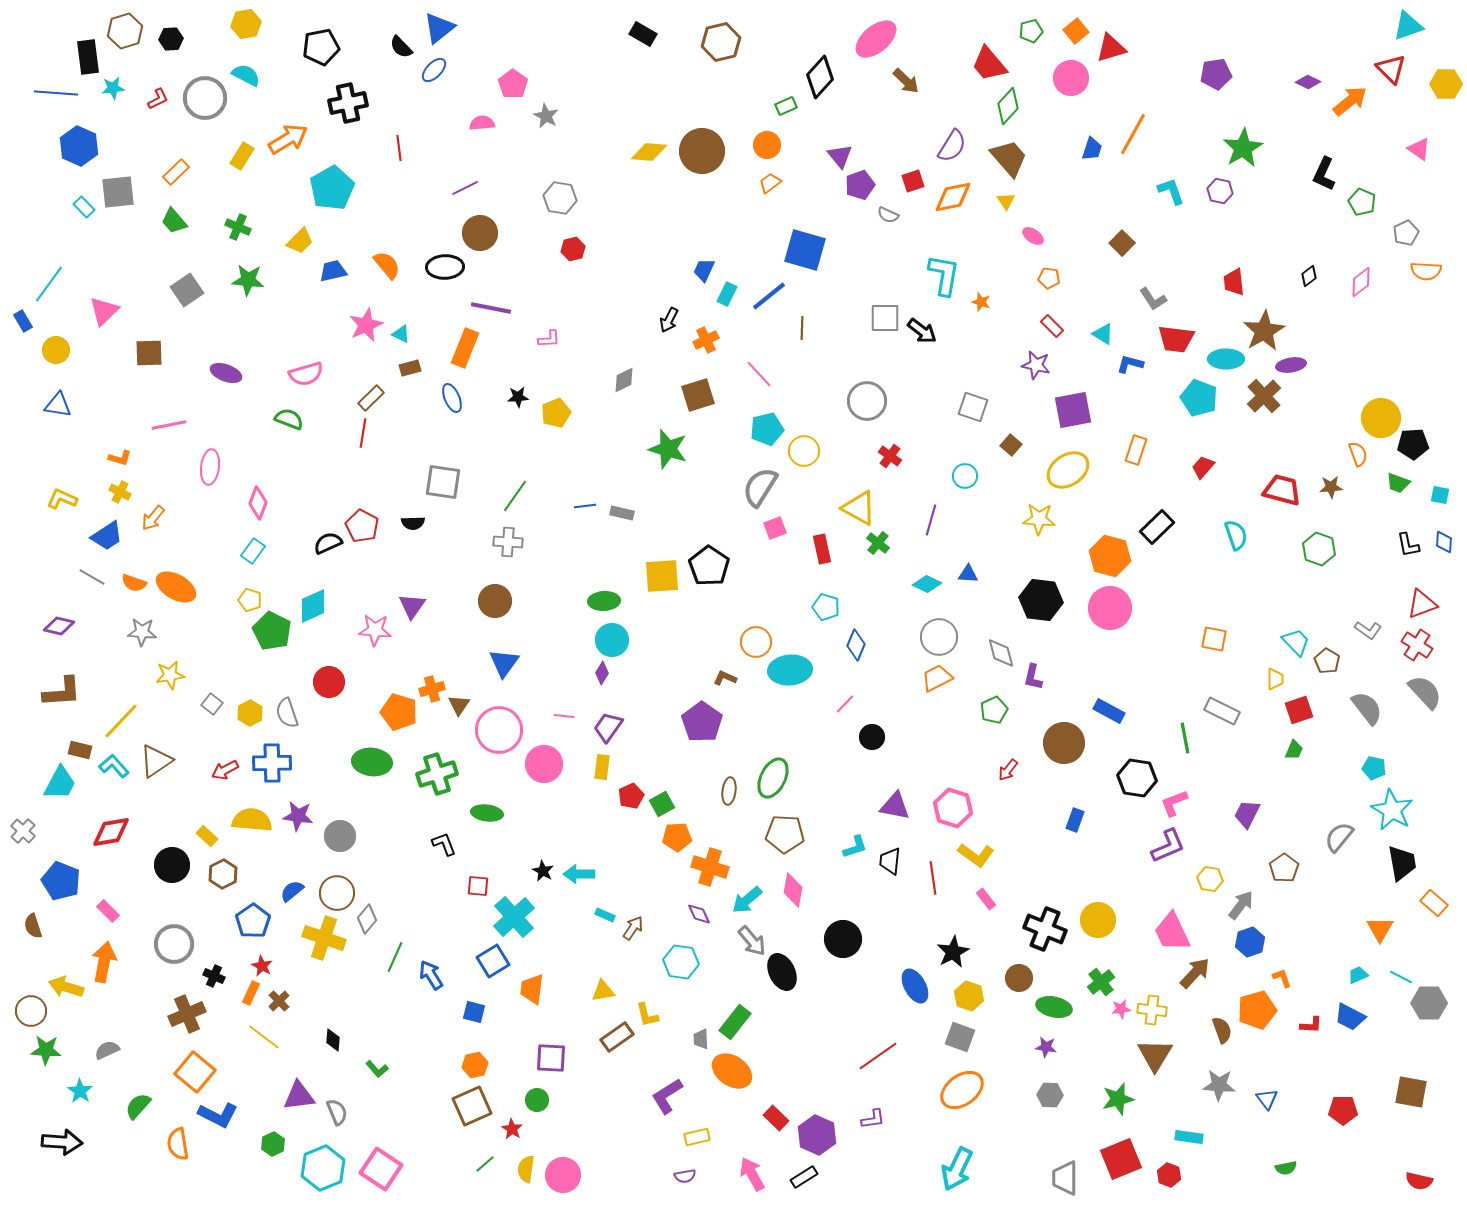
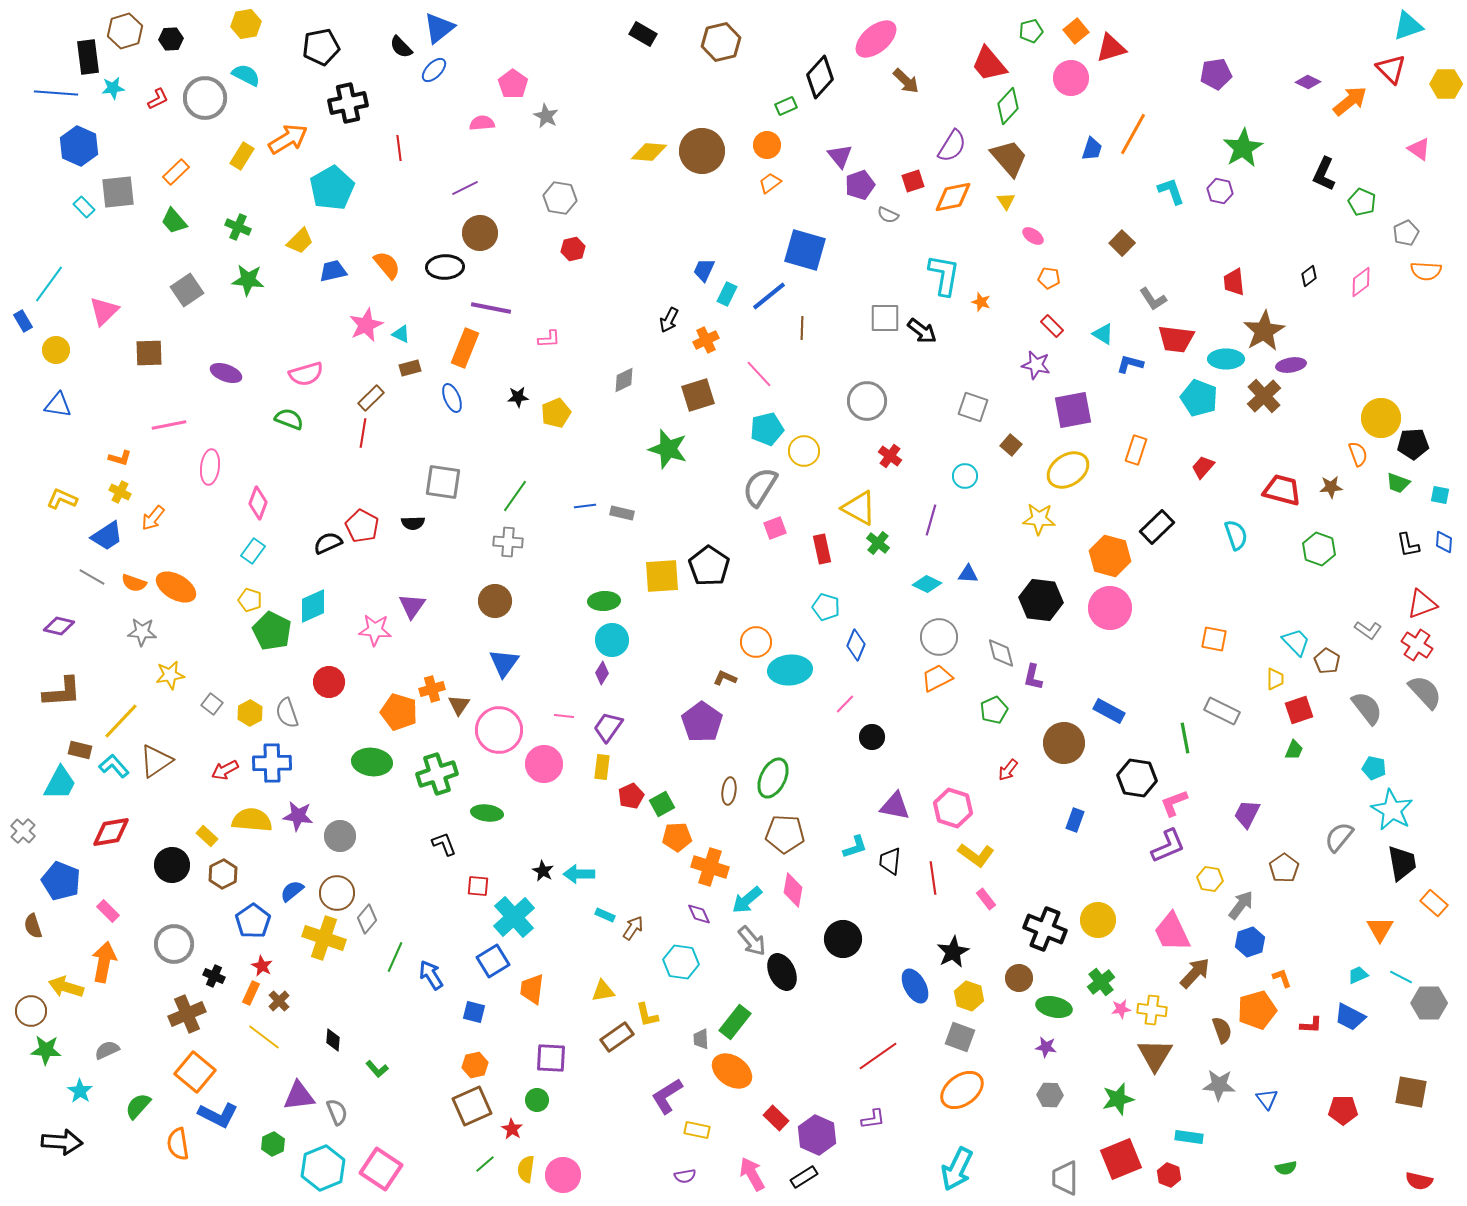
yellow rectangle at (697, 1137): moved 7 px up; rotated 25 degrees clockwise
